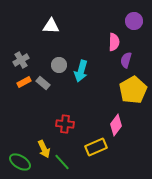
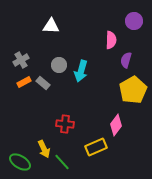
pink semicircle: moved 3 px left, 2 px up
